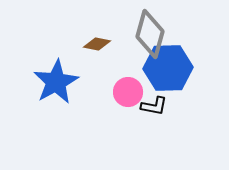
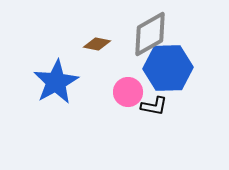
gray diamond: rotated 45 degrees clockwise
